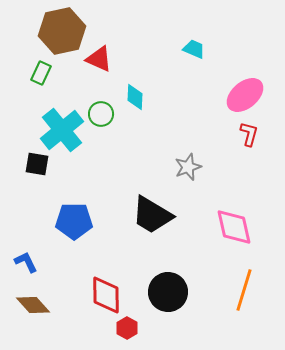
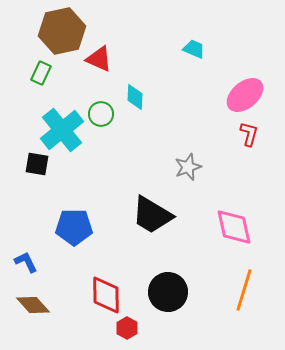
blue pentagon: moved 6 px down
